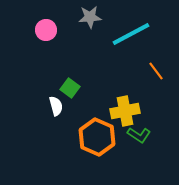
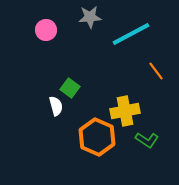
green L-shape: moved 8 px right, 5 px down
